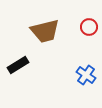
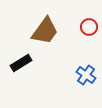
brown trapezoid: rotated 40 degrees counterclockwise
black rectangle: moved 3 px right, 2 px up
